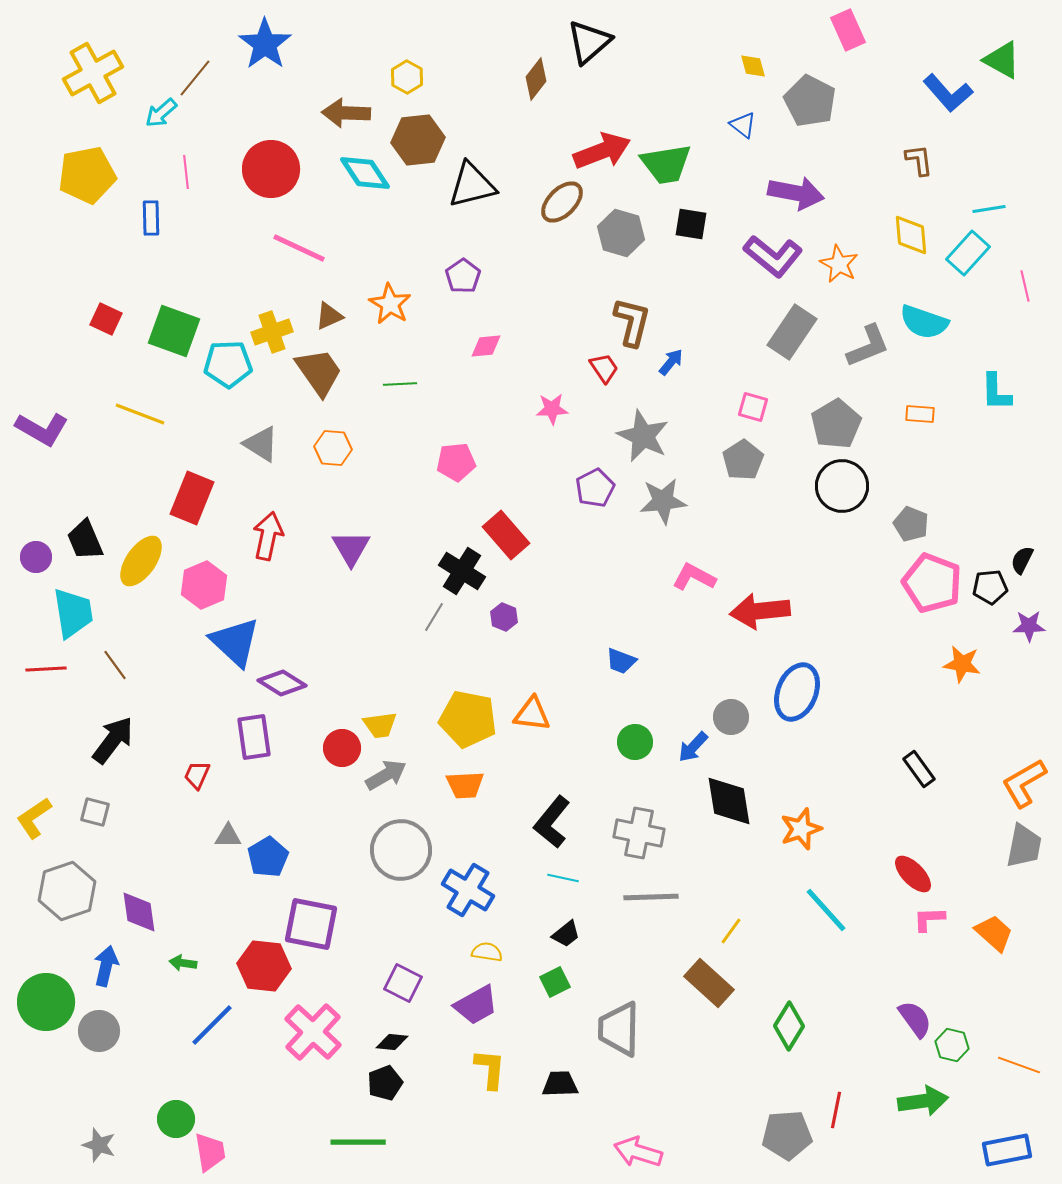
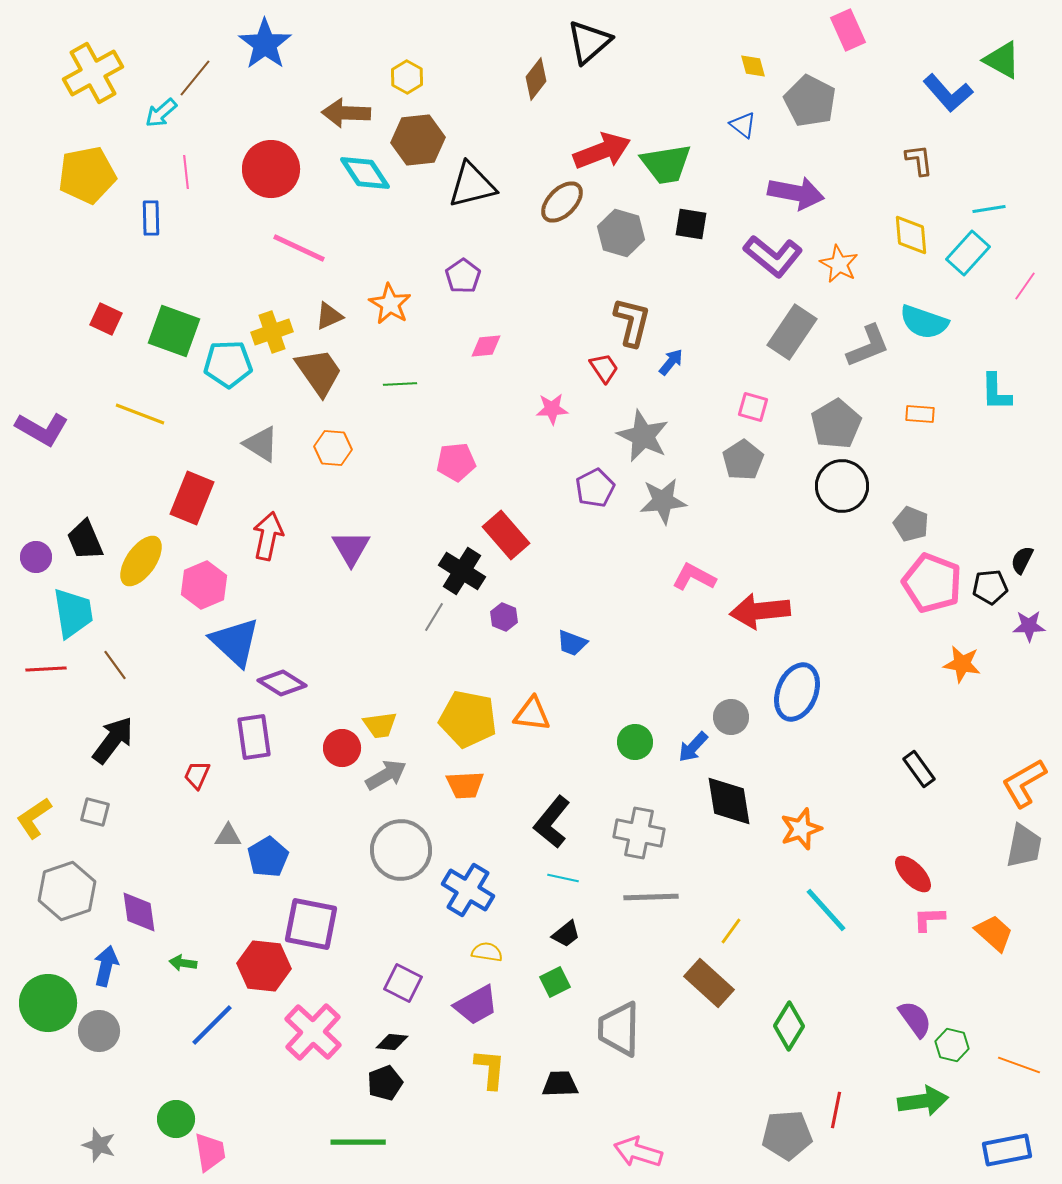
pink line at (1025, 286): rotated 48 degrees clockwise
blue trapezoid at (621, 661): moved 49 px left, 18 px up
green circle at (46, 1002): moved 2 px right, 1 px down
